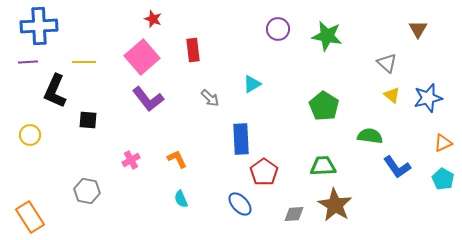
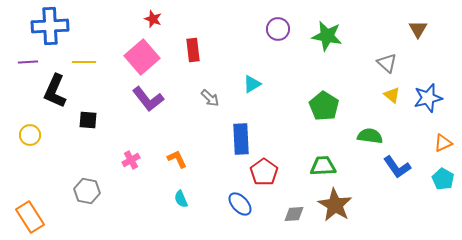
blue cross: moved 11 px right
